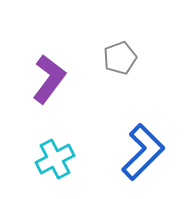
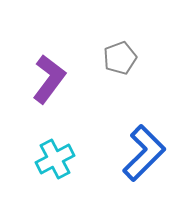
blue L-shape: moved 1 px right, 1 px down
